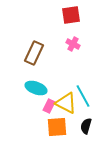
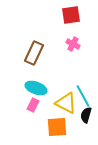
pink rectangle: moved 16 px left, 1 px up
black semicircle: moved 11 px up
